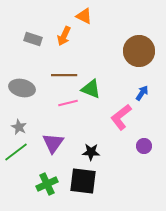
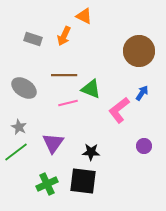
gray ellipse: moved 2 px right; rotated 20 degrees clockwise
pink L-shape: moved 2 px left, 7 px up
